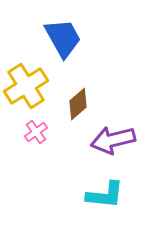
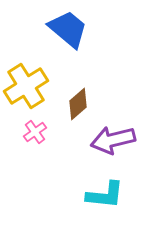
blue trapezoid: moved 5 px right, 9 px up; rotated 21 degrees counterclockwise
pink cross: moved 1 px left
